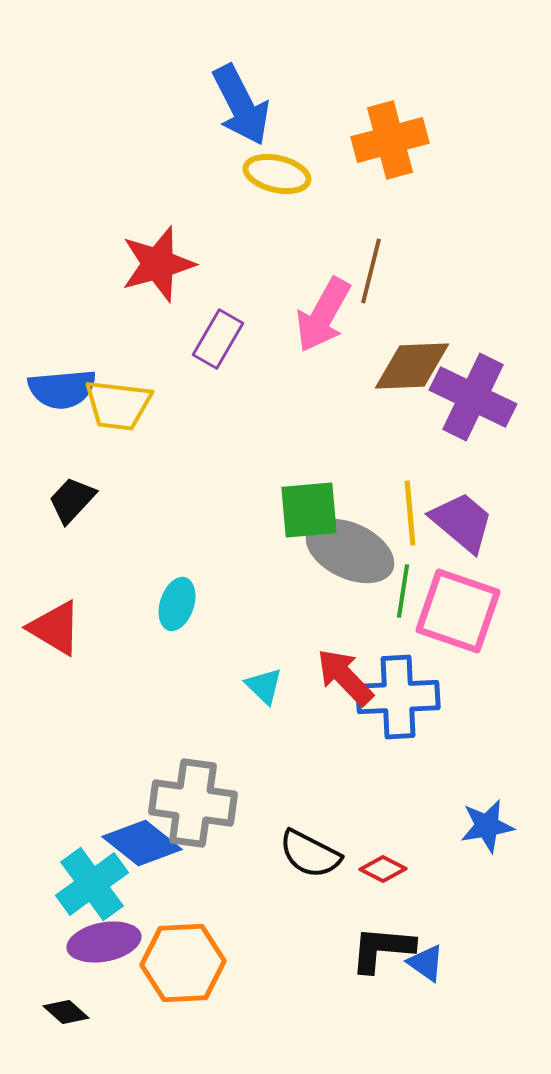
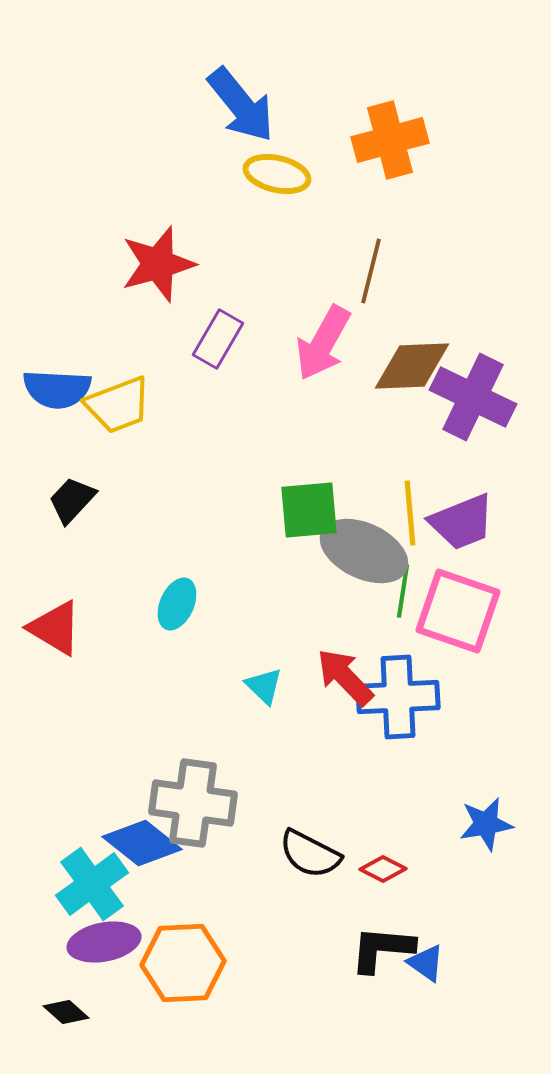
blue arrow: rotated 12 degrees counterclockwise
pink arrow: moved 28 px down
blue semicircle: moved 5 px left; rotated 8 degrees clockwise
yellow trapezoid: rotated 28 degrees counterclockwise
purple trapezoid: rotated 118 degrees clockwise
gray ellipse: moved 14 px right
cyan ellipse: rotated 6 degrees clockwise
blue star: moved 1 px left, 2 px up
